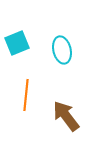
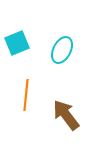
cyan ellipse: rotated 40 degrees clockwise
brown arrow: moved 1 px up
